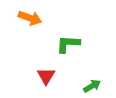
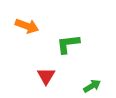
orange arrow: moved 3 px left, 8 px down
green L-shape: rotated 10 degrees counterclockwise
